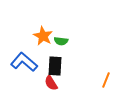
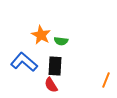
orange star: moved 2 px left, 1 px up
red semicircle: moved 2 px down
